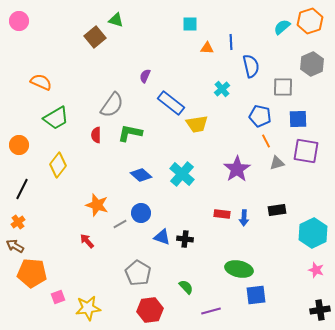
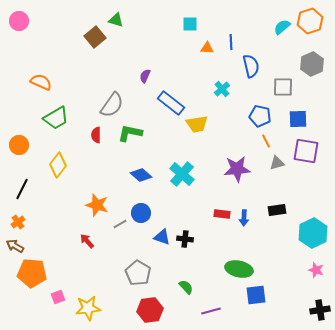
purple star at (237, 169): rotated 28 degrees clockwise
